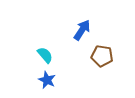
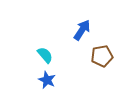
brown pentagon: rotated 20 degrees counterclockwise
